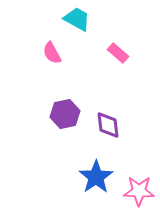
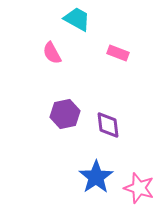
pink rectangle: rotated 20 degrees counterclockwise
pink star: moved 3 px up; rotated 16 degrees clockwise
